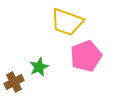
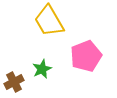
yellow trapezoid: moved 18 px left, 1 px up; rotated 40 degrees clockwise
green star: moved 3 px right, 2 px down
